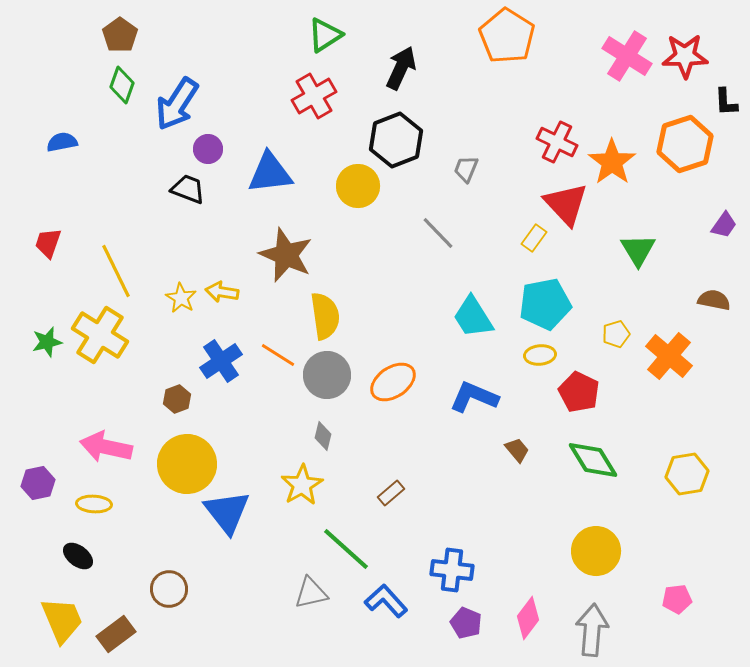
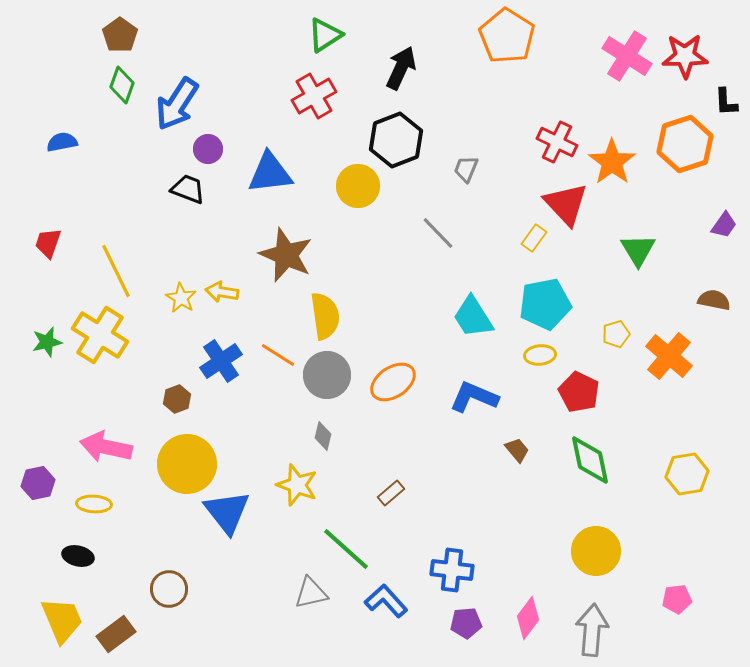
green diamond at (593, 460): moved 3 px left; rotated 20 degrees clockwise
yellow star at (302, 485): moved 5 px left; rotated 21 degrees counterclockwise
black ellipse at (78, 556): rotated 24 degrees counterclockwise
purple pentagon at (466, 623): rotated 28 degrees counterclockwise
